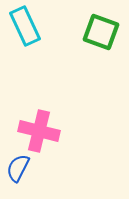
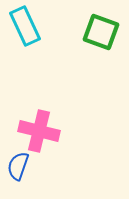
blue semicircle: moved 2 px up; rotated 8 degrees counterclockwise
